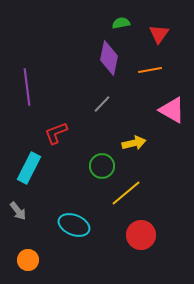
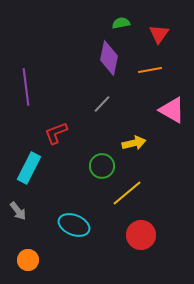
purple line: moved 1 px left
yellow line: moved 1 px right
